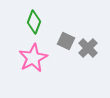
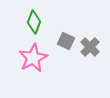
gray cross: moved 2 px right, 1 px up
